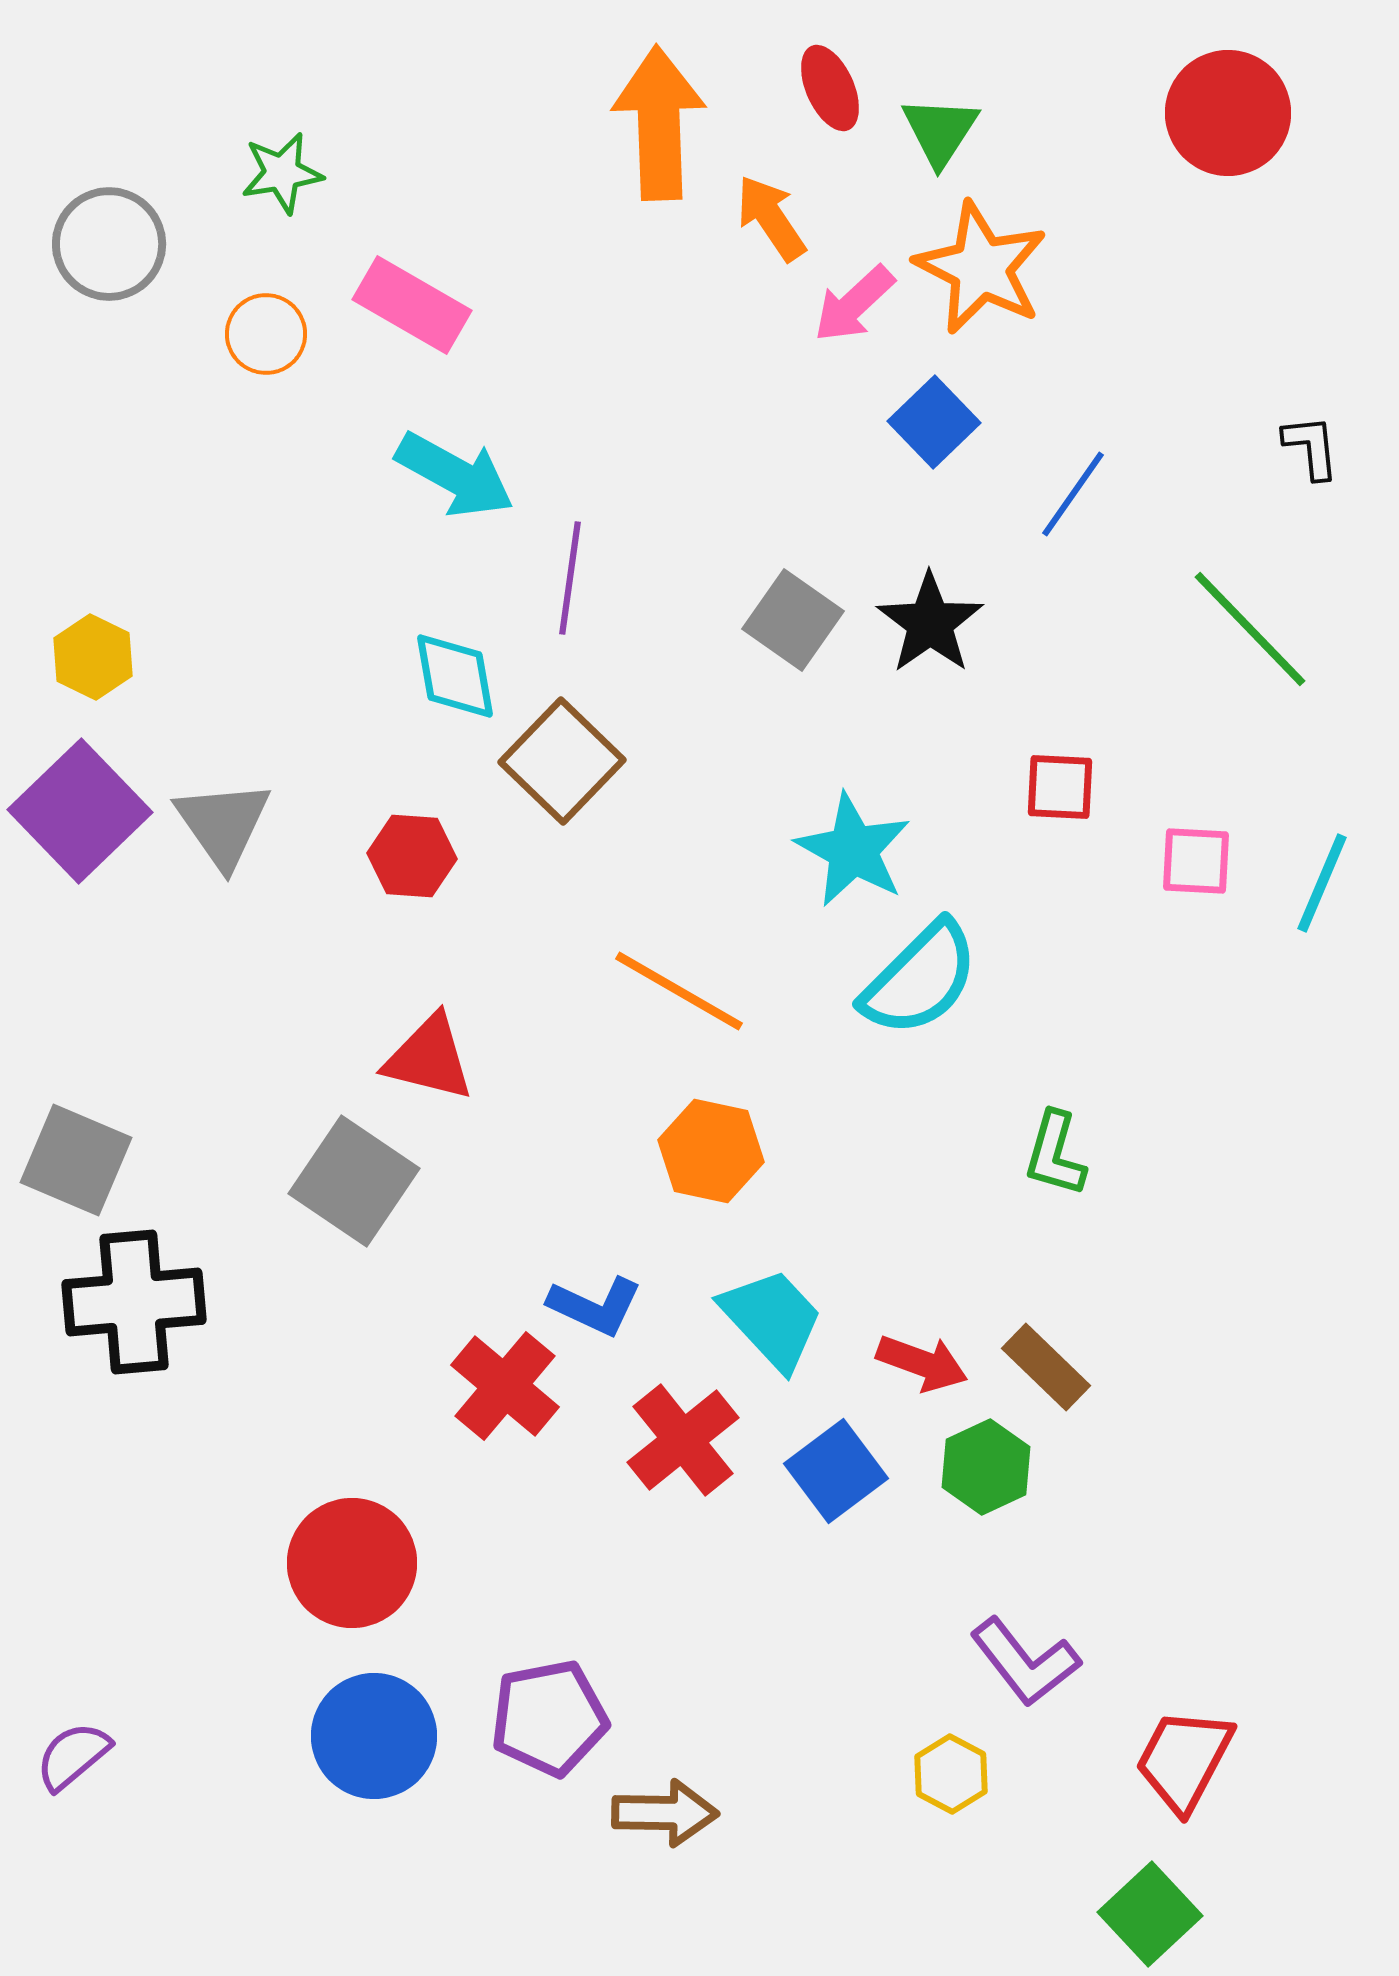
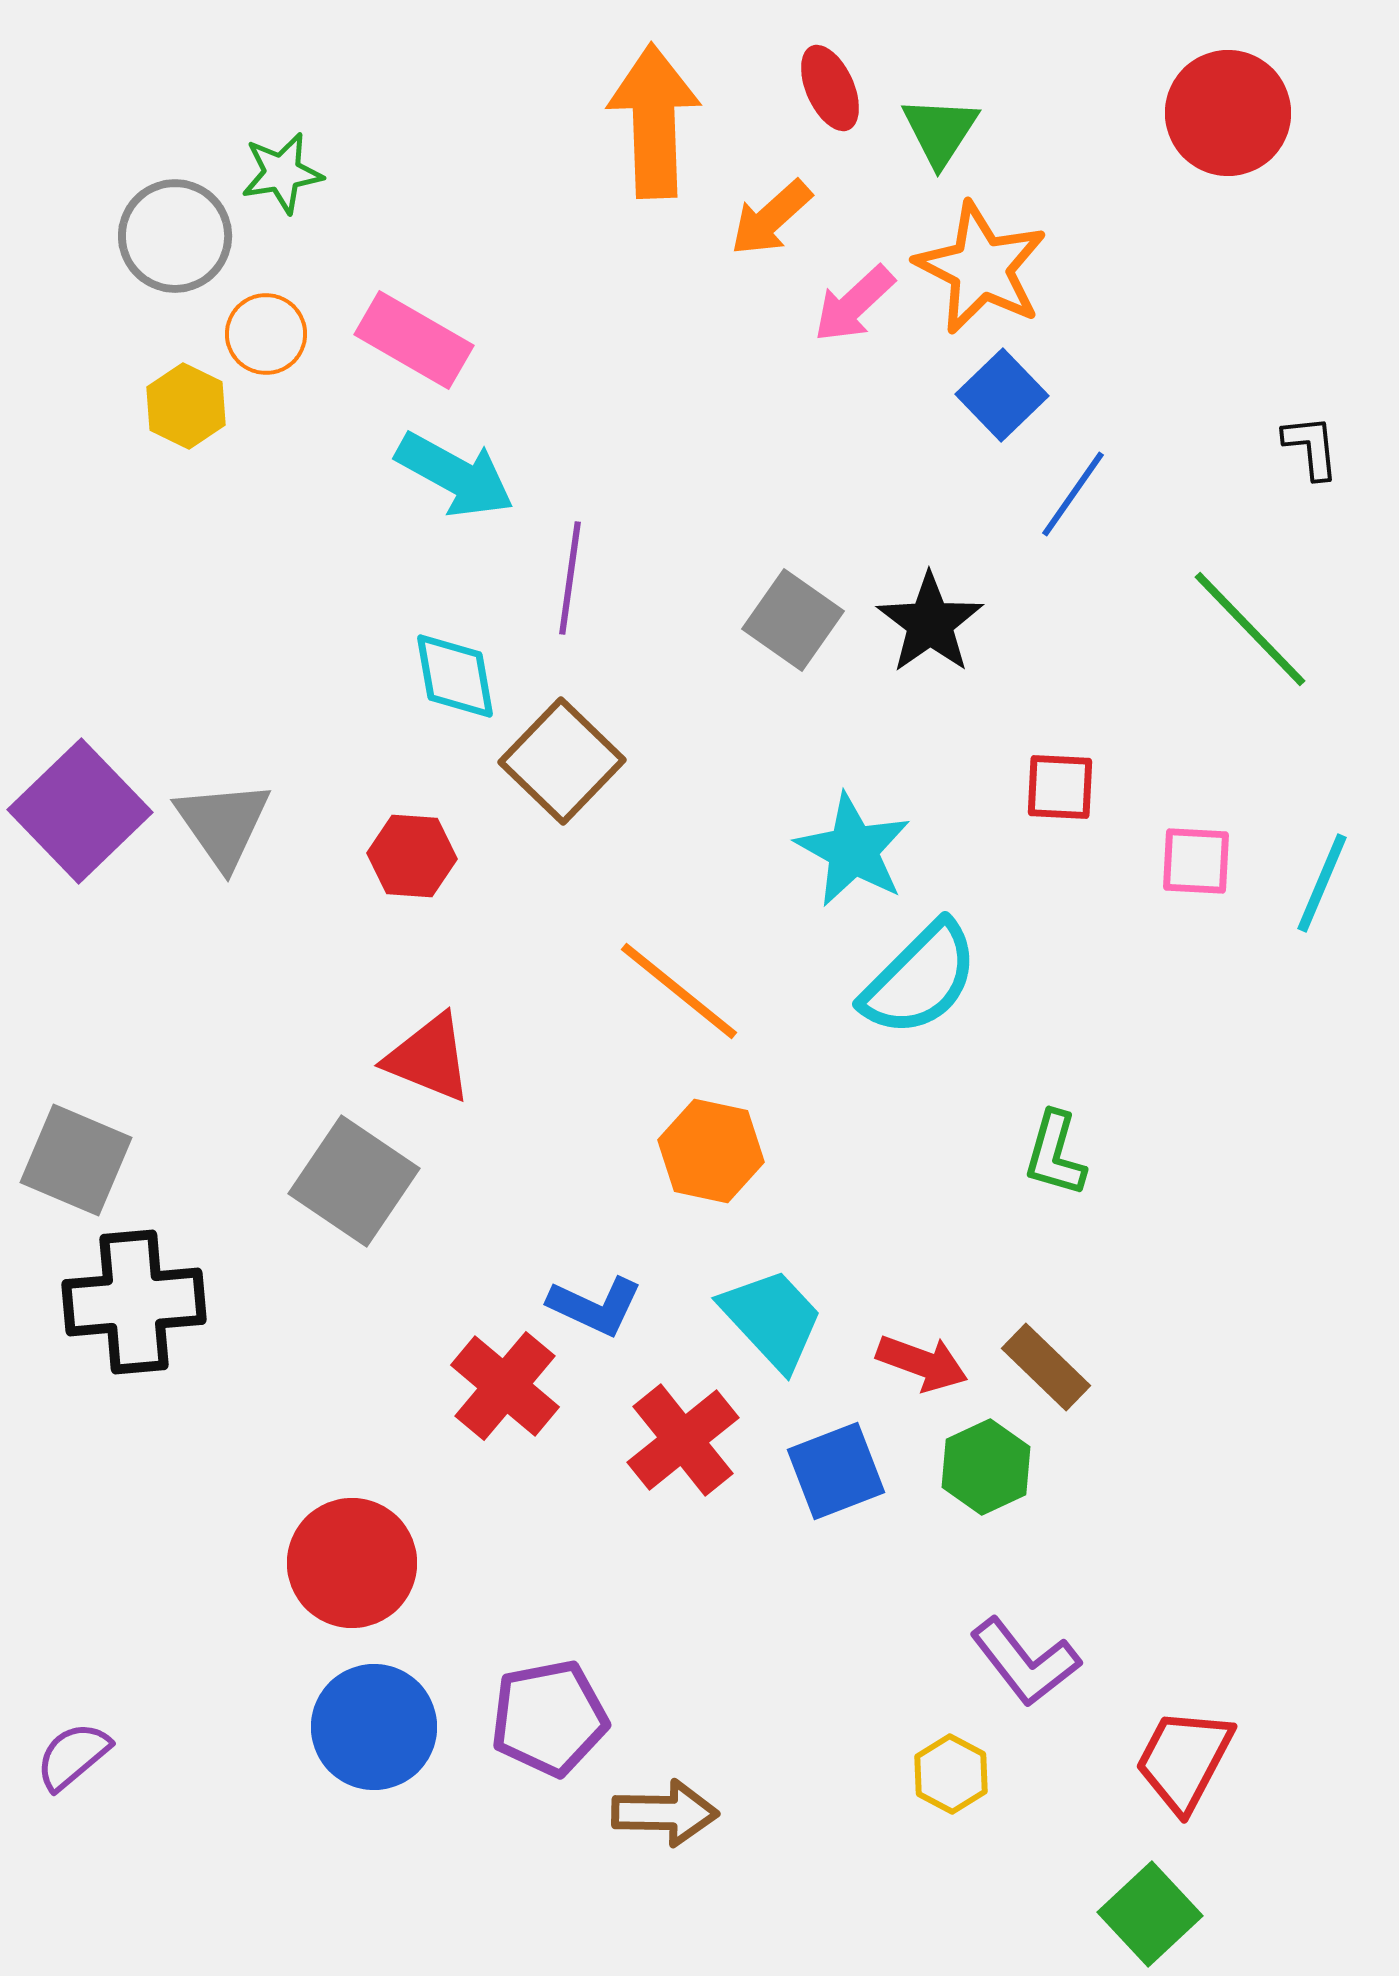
orange arrow at (659, 123): moved 5 px left, 2 px up
orange arrow at (771, 218): rotated 98 degrees counterclockwise
gray circle at (109, 244): moved 66 px right, 8 px up
pink rectangle at (412, 305): moved 2 px right, 35 px down
blue square at (934, 422): moved 68 px right, 27 px up
yellow hexagon at (93, 657): moved 93 px right, 251 px up
orange line at (679, 991): rotated 9 degrees clockwise
red triangle at (429, 1058): rotated 8 degrees clockwise
blue square at (836, 1471): rotated 16 degrees clockwise
blue circle at (374, 1736): moved 9 px up
